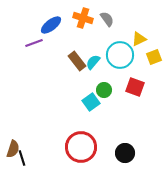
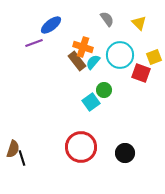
orange cross: moved 29 px down
yellow triangle: moved 16 px up; rotated 49 degrees counterclockwise
red square: moved 6 px right, 14 px up
